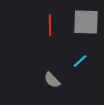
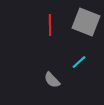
gray square: rotated 20 degrees clockwise
cyan line: moved 1 px left, 1 px down
